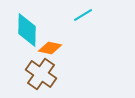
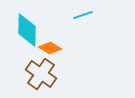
cyan line: rotated 12 degrees clockwise
orange diamond: rotated 20 degrees clockwise
